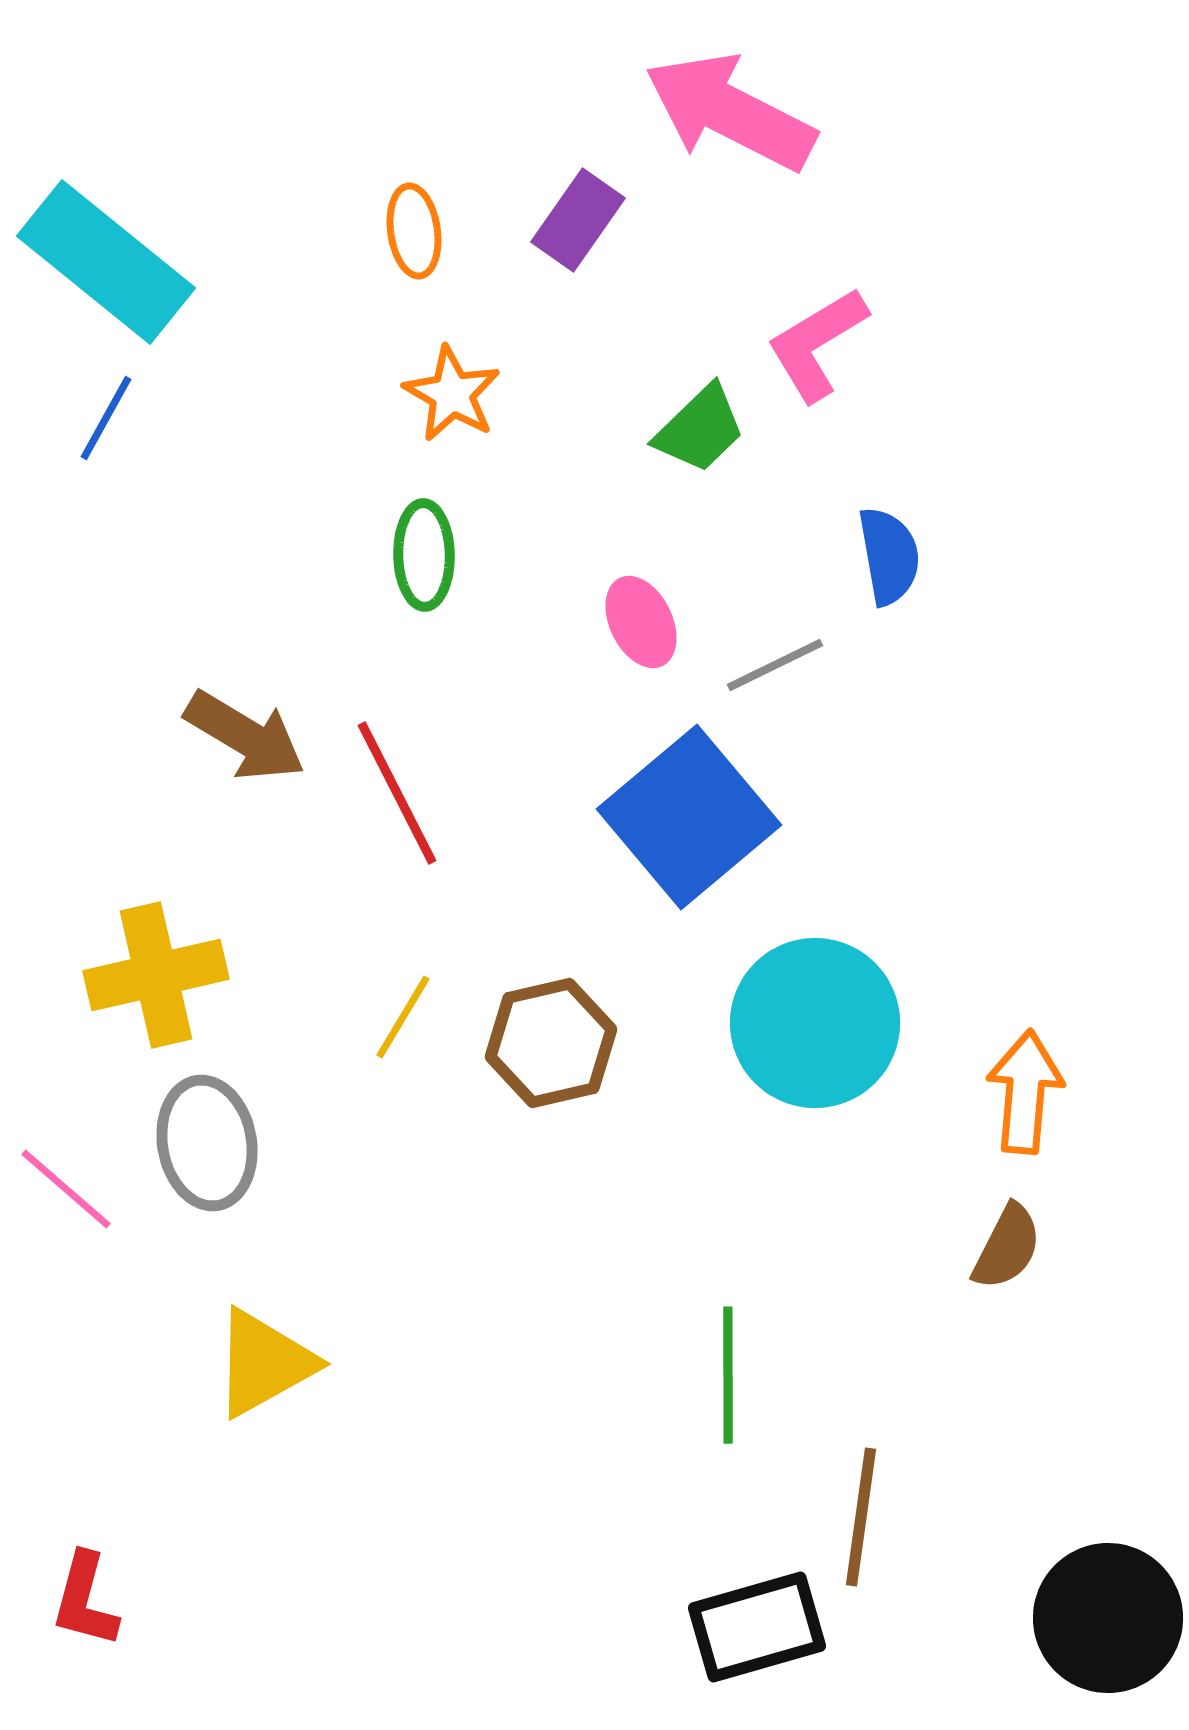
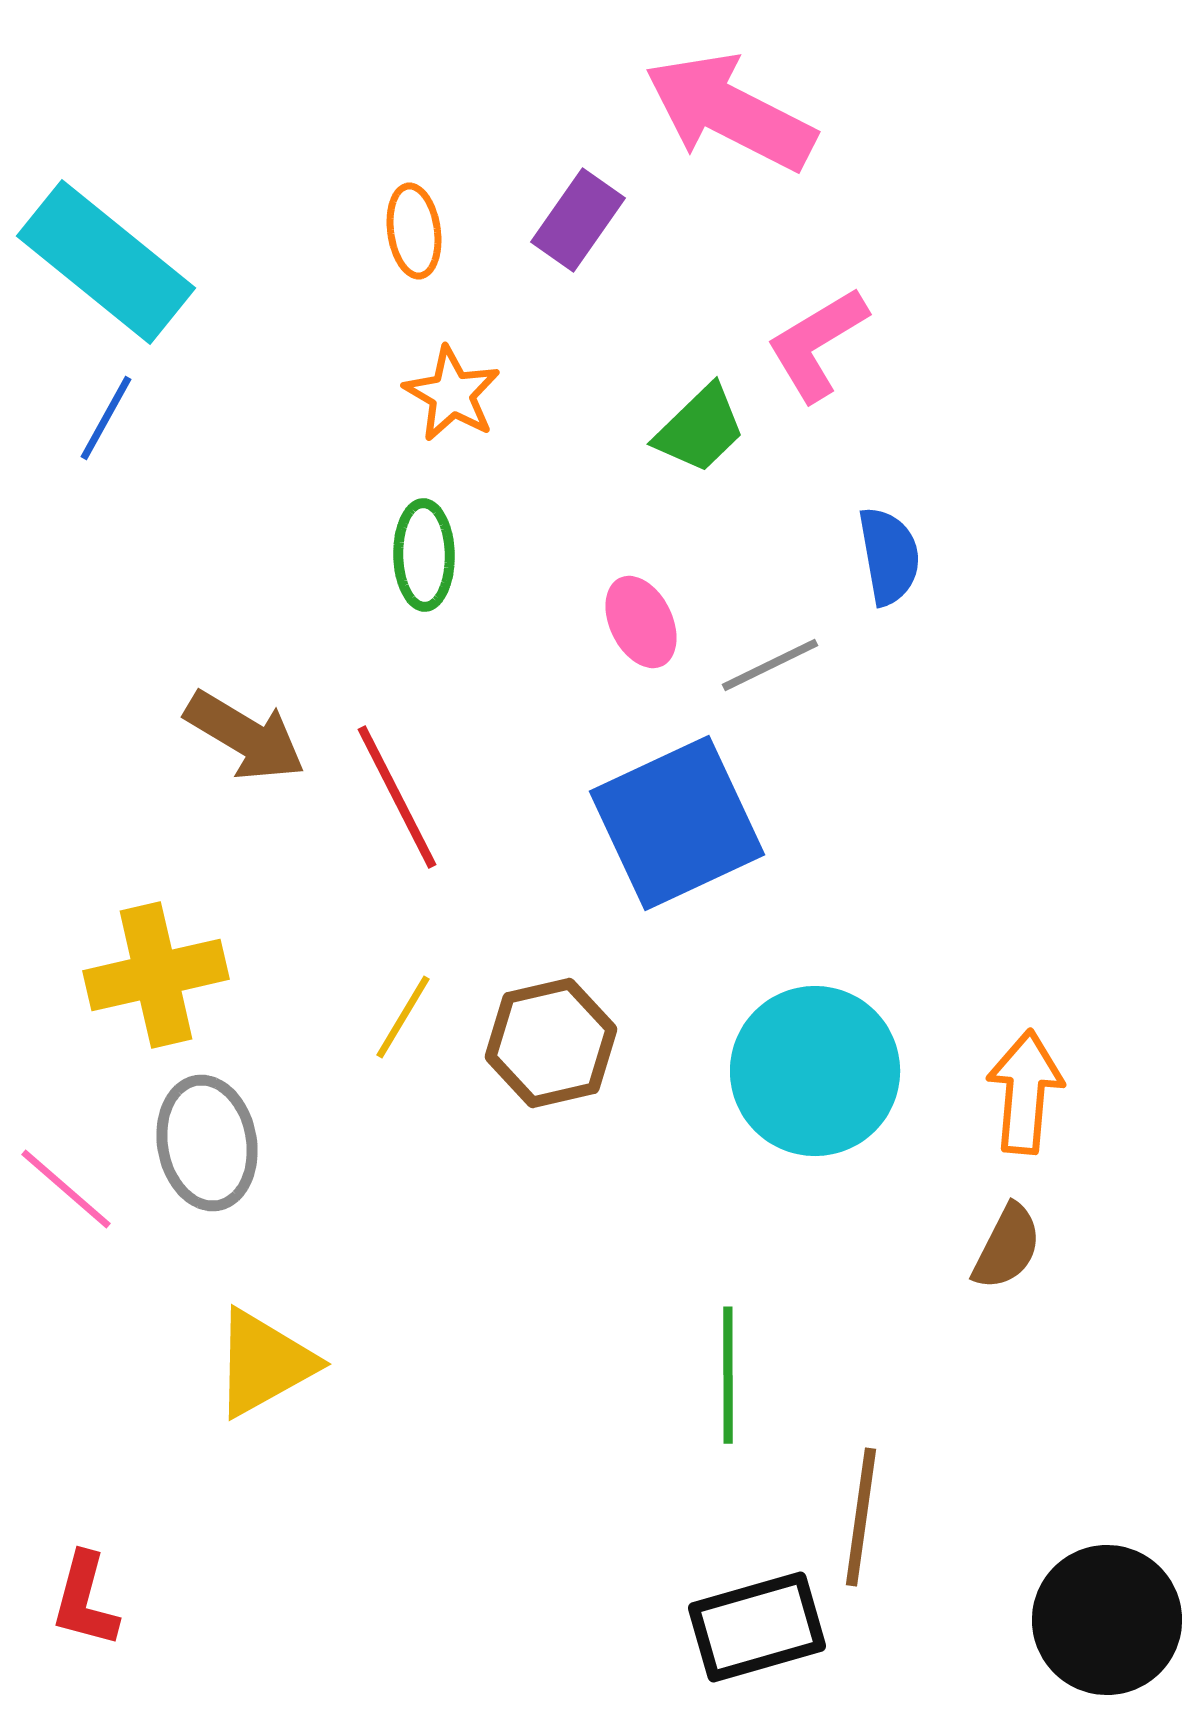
gray line: moved 5 px left
red line: moved 4 px down
blue square: moved 12 px left, 6 px down; rotated 15 degrees clockwise
cyan circle: moved 48 px down
black circle: moved 1 px left, 2 px down
